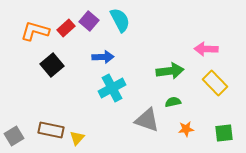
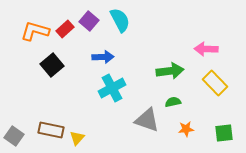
red rectangle: moved 1 px left, 1 px down
gray square: rotated 24 degrees counterclockwise
